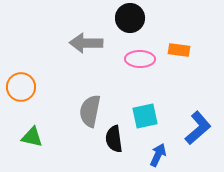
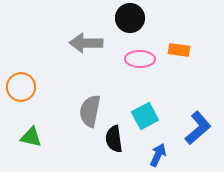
cyan square: rotated 16 degrees counterclockwise
green triangle: moved 1 px left
